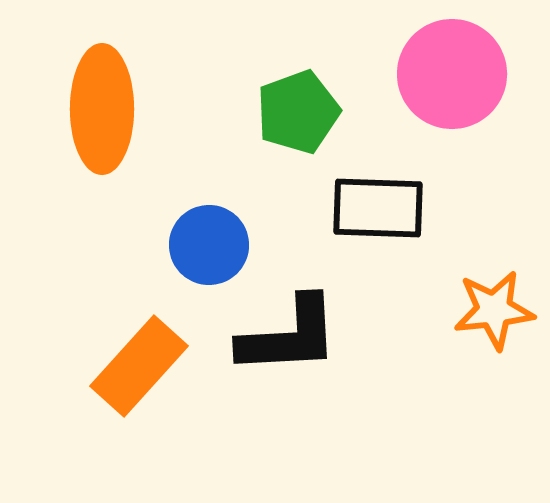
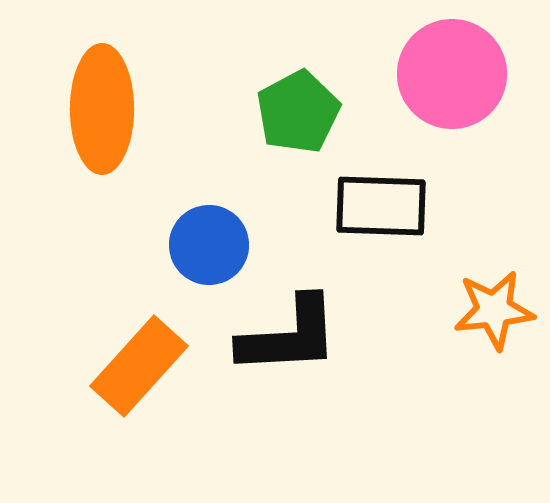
green pentagon: rotated 8 degrees counterclockwise
black rectangle: moved 3 px right, 2 px up
